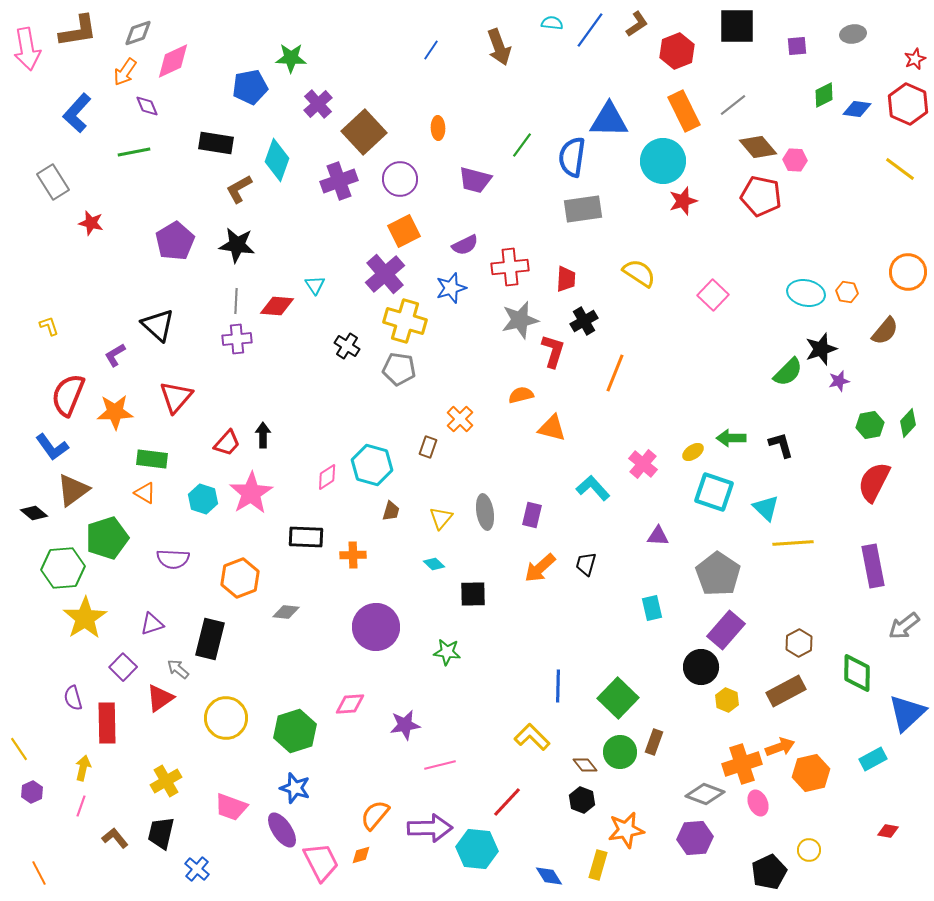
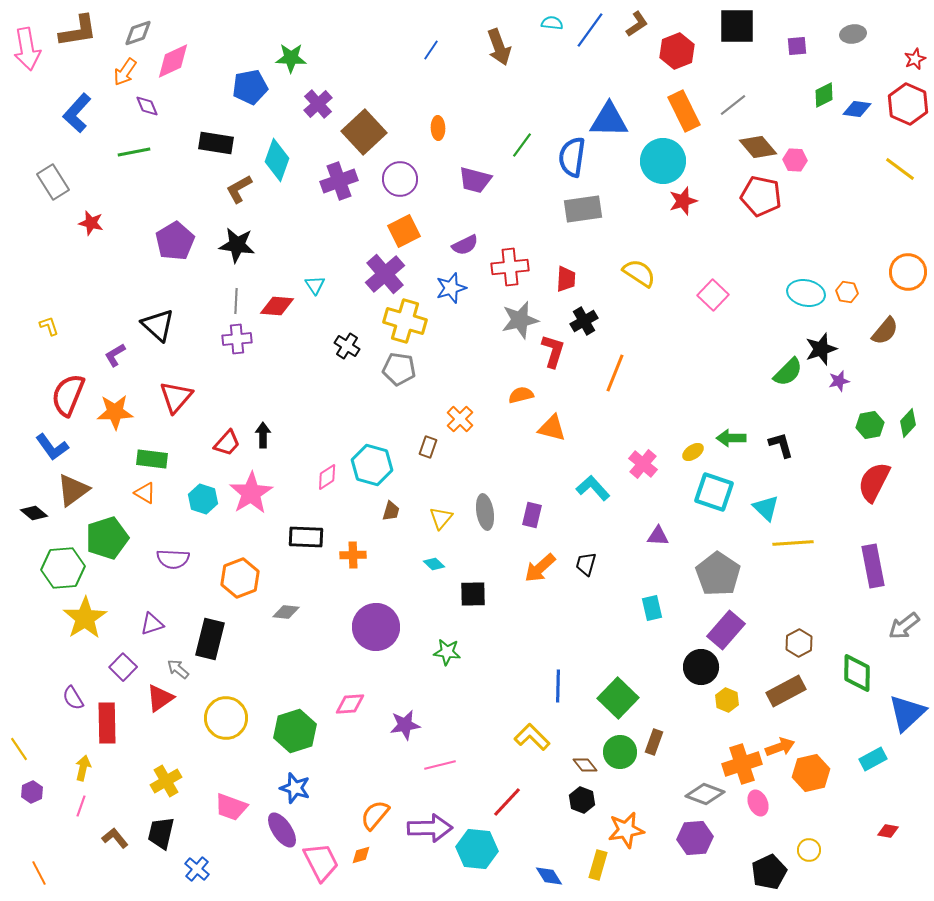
purple semicircle at (73, 698): rotated 15 degrees counterclockwise
